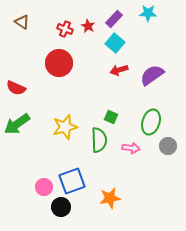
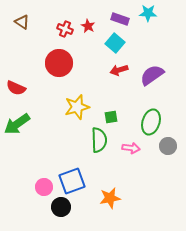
purple rectangle: moved 6 px right; rotated 66 degrees clockwise
green square: rotated 32 degrees counterclockwise
yellow star: moved 12 px right, 20 px up
